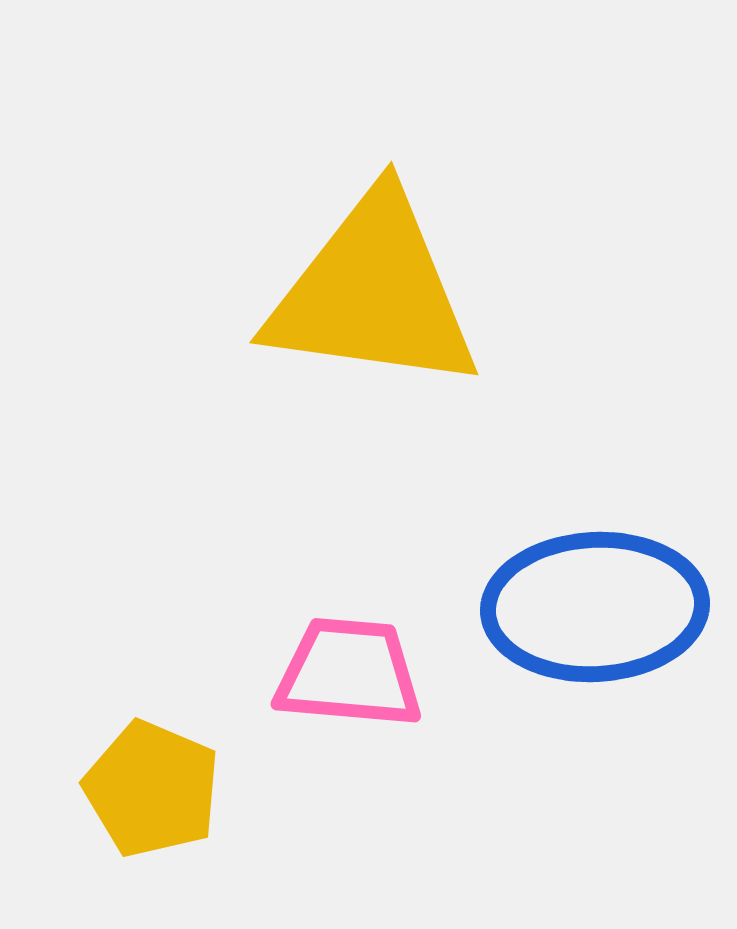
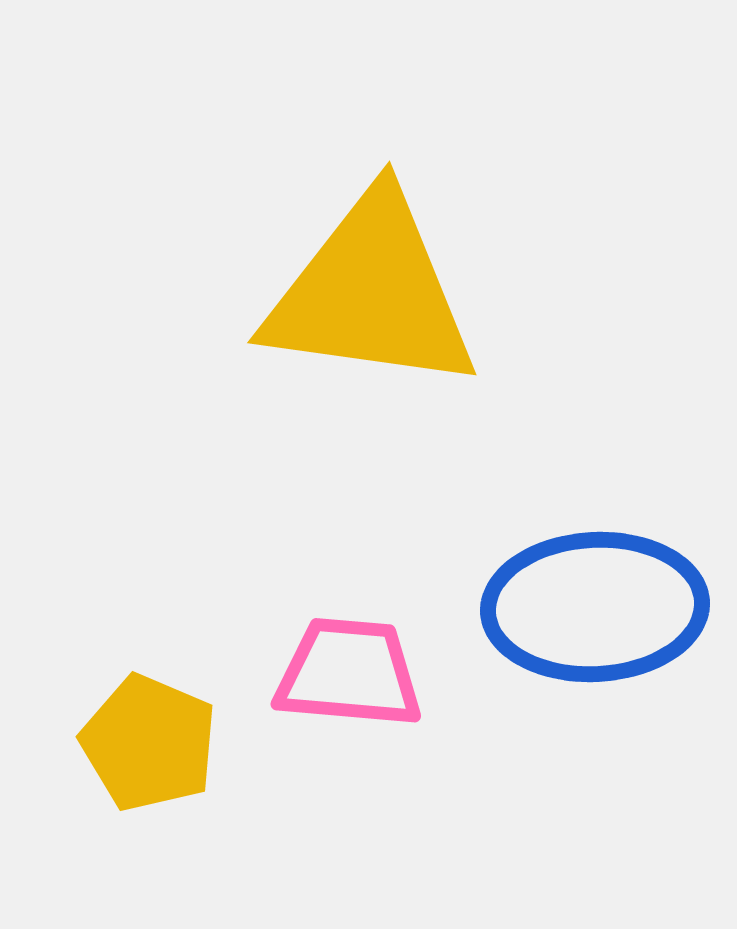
yellow triangle: moved 2 px left
yellow pentagon: moved 3 px left, 46 px up
